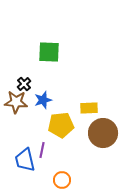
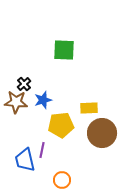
green square: moved 15 px right, 2 px up
brown circle: moved 1 px left
